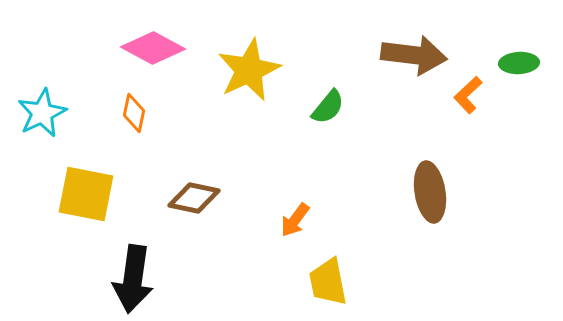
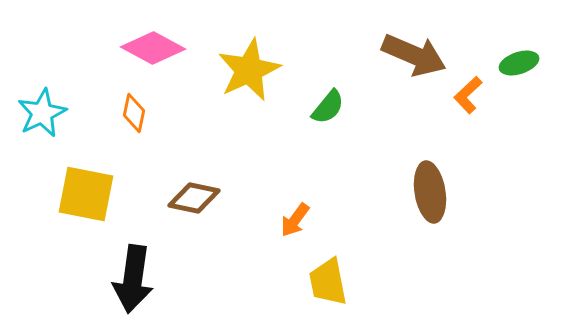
brown arrow: rotated 16 degrees clockwise
green ellipse: rotated 15 degrees counterclockwise
